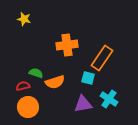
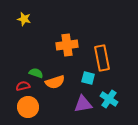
orange rectangle: rotated 45 degrees counterclockwise
